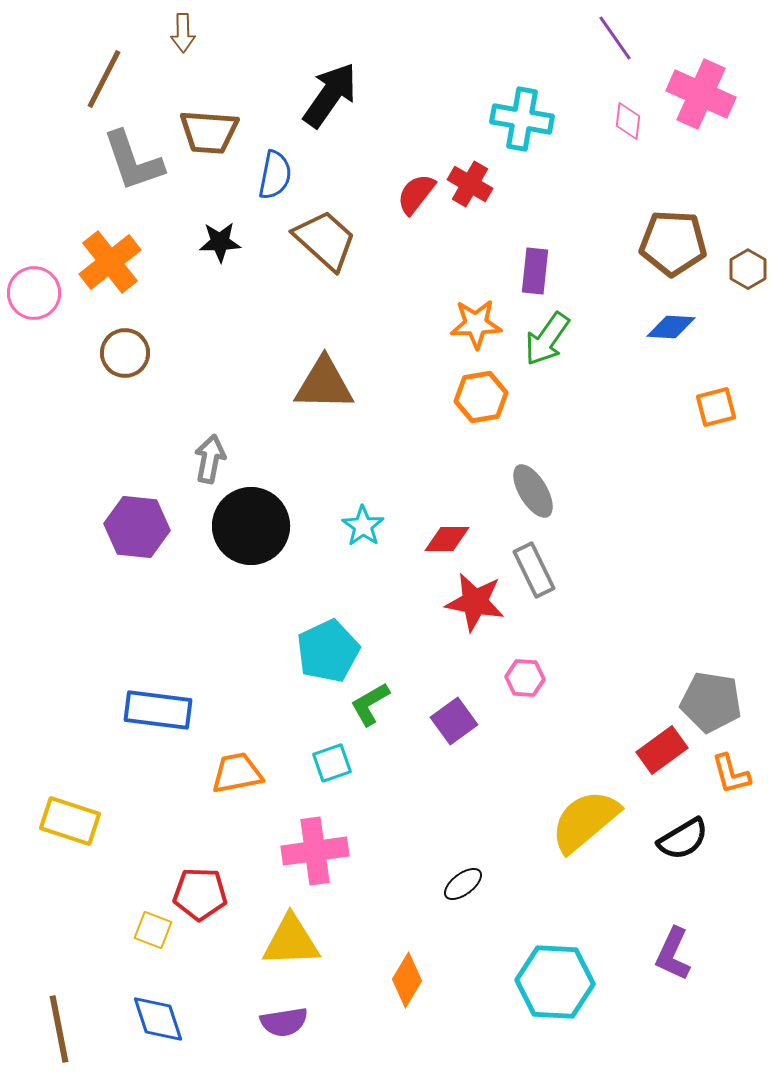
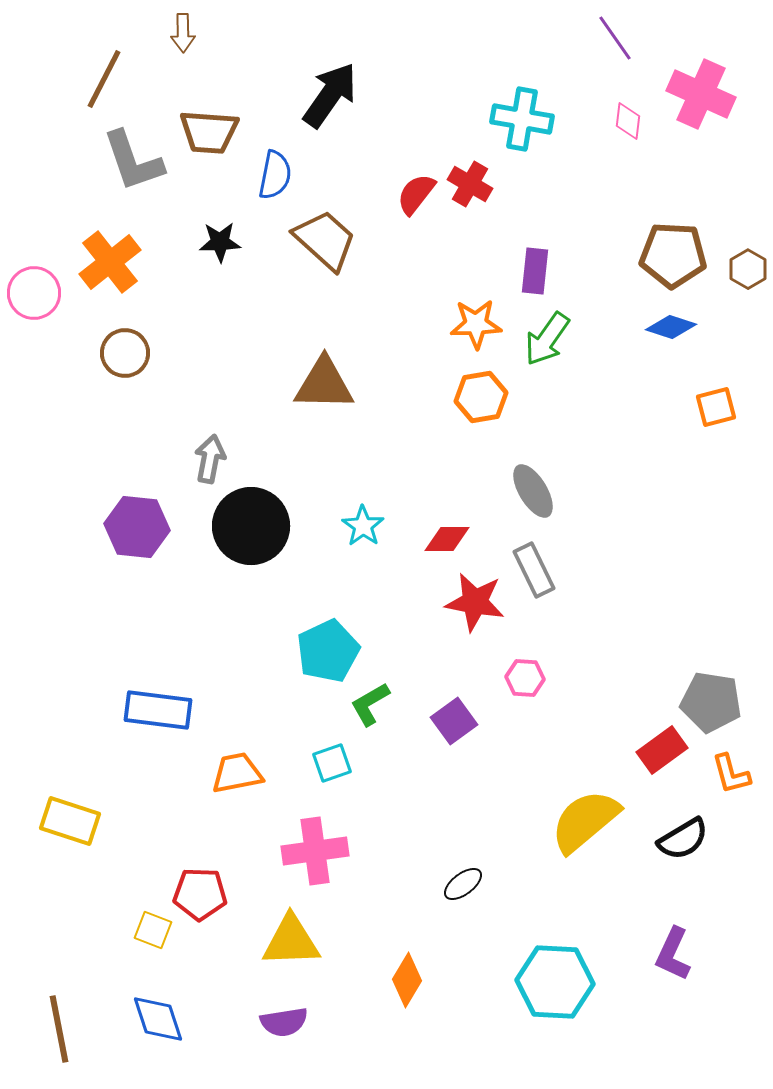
brown pentagon at (673, 243): moved 12 px down
blue diamond at (671, 327): rotated 15 degrees clockwise
